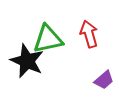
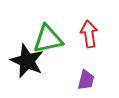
red arrow: rotated 8 degrees clockwise
purple trapezoid: moved 18 px left; rotated 35 degrees counterclockwise
